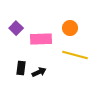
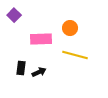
purple square: moved 2 px left, 13 px up
